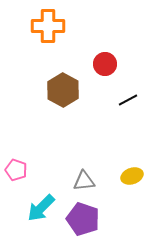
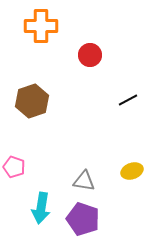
orange cross: moved 7 px left
red circle: moved 15 px left, 9 px up
brown hexagon: moved 31 px left, 11 px down; rotated 12 degrees clockwise
pink pentagon: moved 2 px left, 3 px up
yellow ellipse: moved 5 px up
gray triangle: rotated 15 degrees clockwise
cyan arrow: rotated 36 degrees counterclockwise
